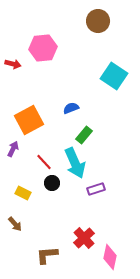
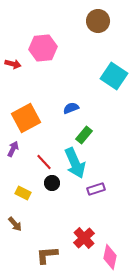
orange square: moved 3 px left, 2 px up
